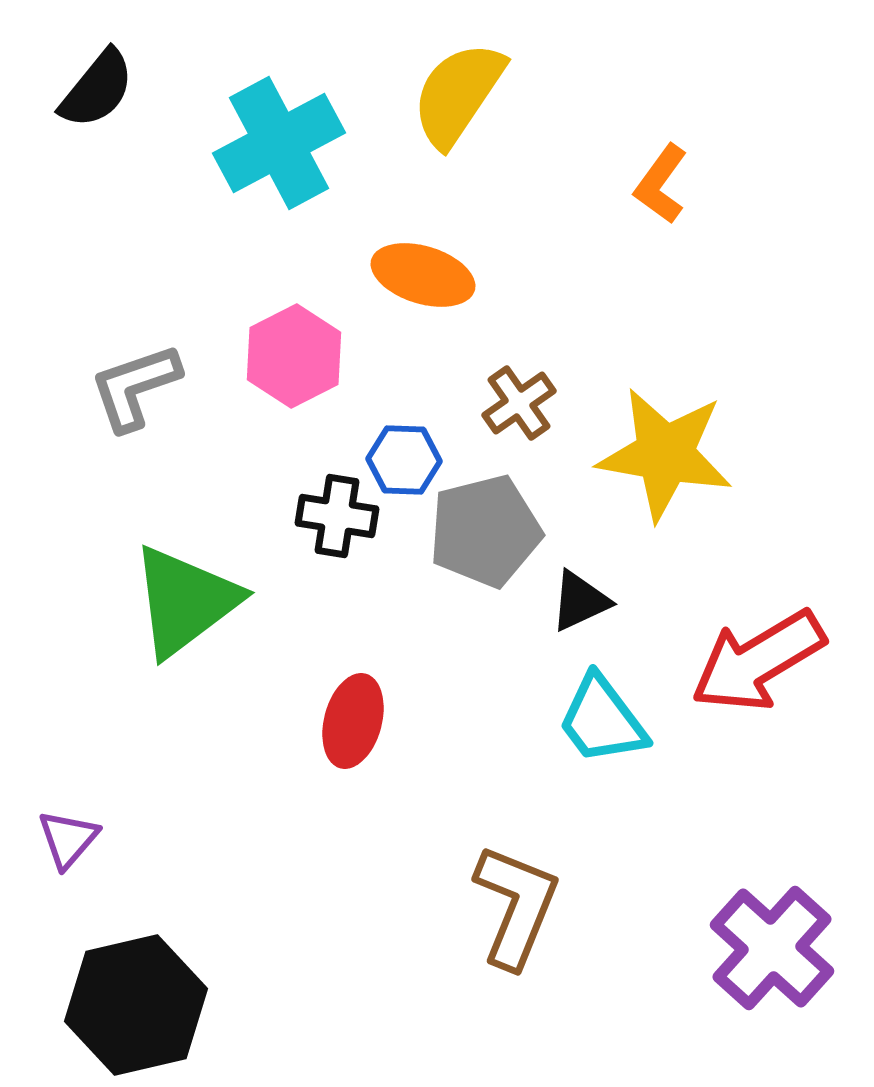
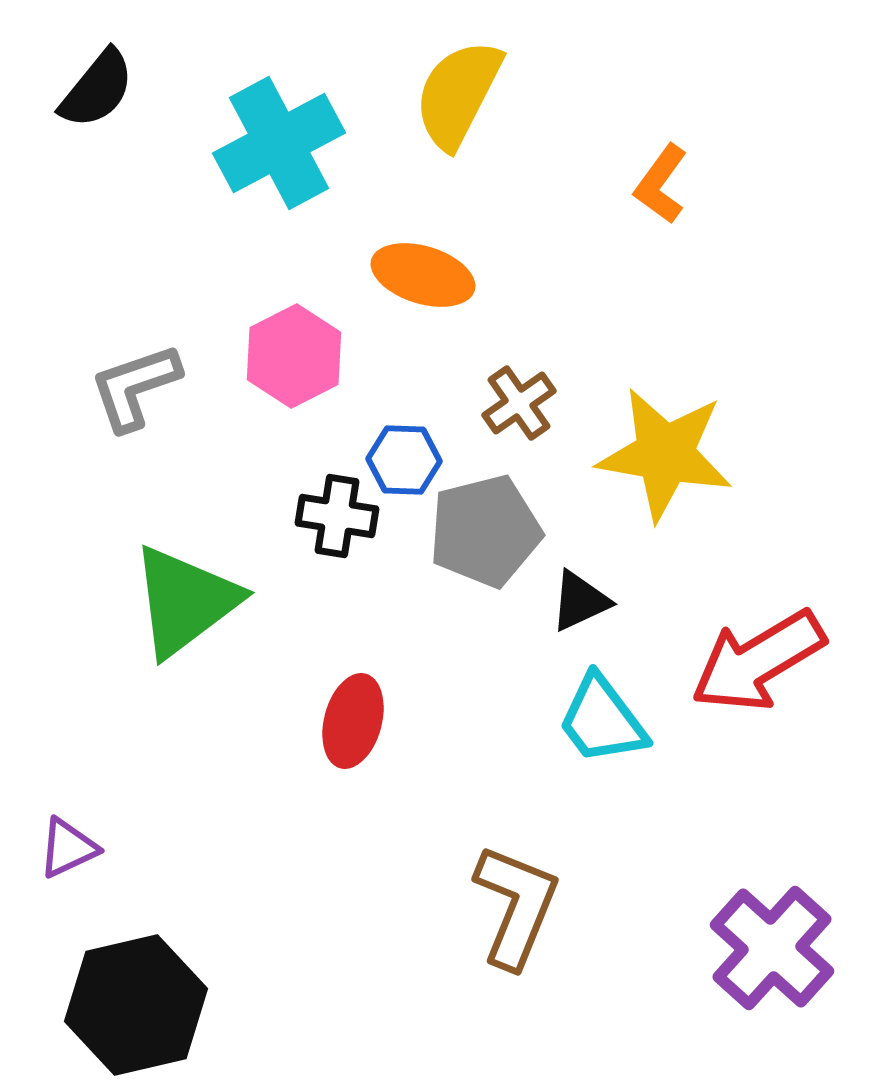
yellow semicircle: rotated 7 degrees counterclockwise
purple triangle: moved 9 px down; rotated 24 degrees clockwise
